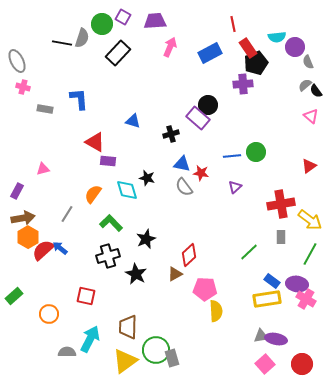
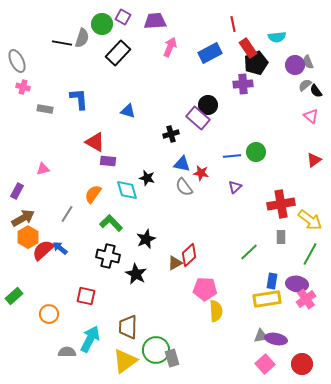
purple circle at (295, 47): moved 18 px down
blue triangle at (133, 121): moved 5 px left, 10 px up
red triangle at (309, 166): moved 5 px right, 6 px up
brown arrow at (23, 218): rotated 20 degrees counterclockwise
black cross at (108, 256): rotated 30 degrees clockwise
brown triangle at (175, 274): moved 11 px up
blue rectangle at (272, 281): rotated 63 degrees clockwise
pink cross at (306, 299): rotated 24 degrees clockwise
